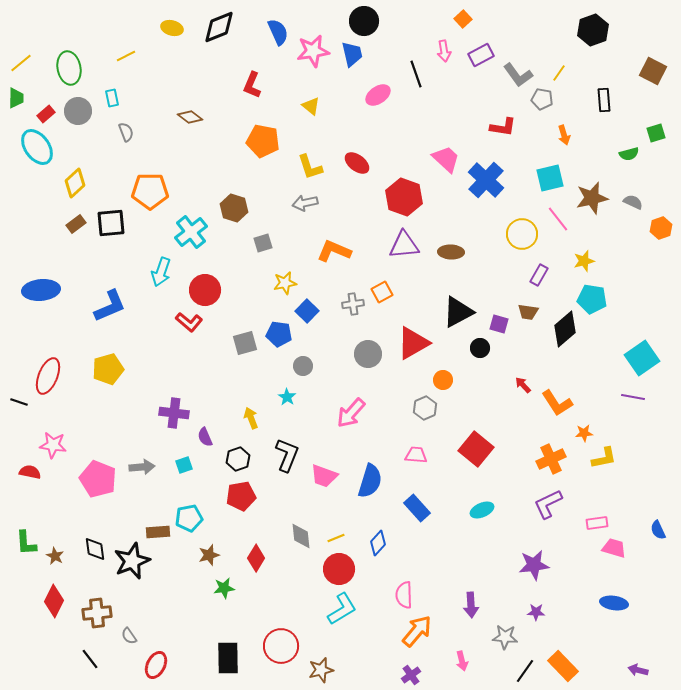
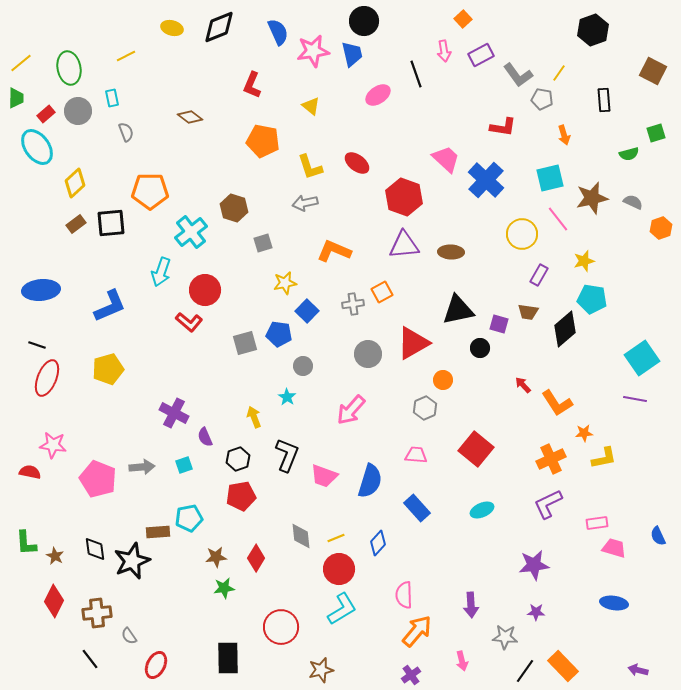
black triangle at (458, 312): moved 2 px up; rotated 16 degrees clockwise
red ellipse at (48, 376): moved 1 px left, 2 px down
purple line at (633, 397): moved 2 px right, 2 px down
black line at (19, 402): moved 18 px right, 57 px up
purple cross at (174, 413): rotated 20 degrees clockwise
pink arrow at (351, 413): moved 3 px up
yellow arrow at (251, 418): moved 3 px right, 1 px up
blue semicircle at (658, 530): moved 6 px down
brown star at (209, 555): moved 7 px right, 2 px down; rotated 10 degrees clockwise
red circle at (281, 646): moved 19 px up
